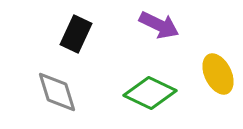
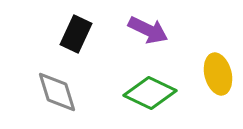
purple arrow: moved 11 px left, 5 px down
yellow ellipse: rotated 12 degrees clockwise
